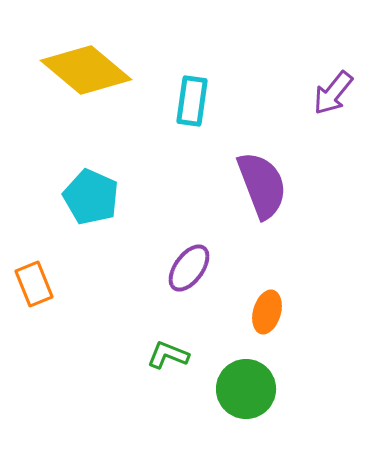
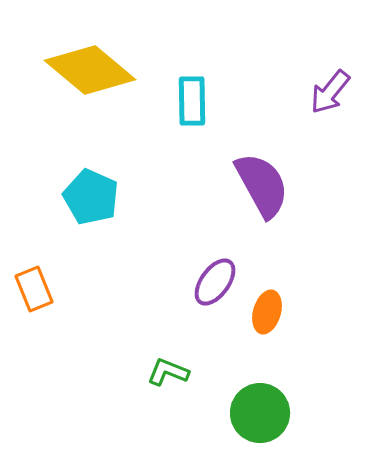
yellow diamond: moved 4 px right
purple arrow: moved 3 px left, 1 px up
cyan rectangle: rotated 9 degrees counterclockwise
purple semicircle: rotated 8 degrees counterclockwise
purple ellipse: moved 26 px right, 14 px down
orange rectangle: moved 5 px down
green L-shape: moved 17 px down
green circle: moved 14 px right, 24 px down
